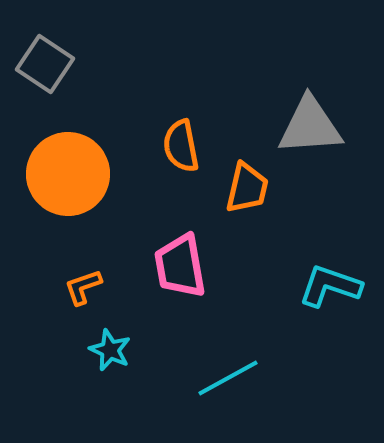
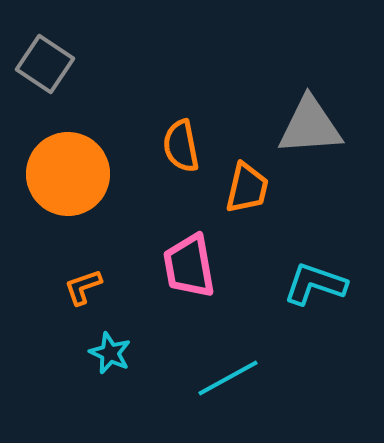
pink trapezoid: moved 9 px right
cyan L-shape: moved 15 px left, 2 px up
cyan star: moved 3 px down
